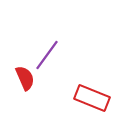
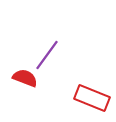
red semicircle: rotated 45 degrees counterclockwise
